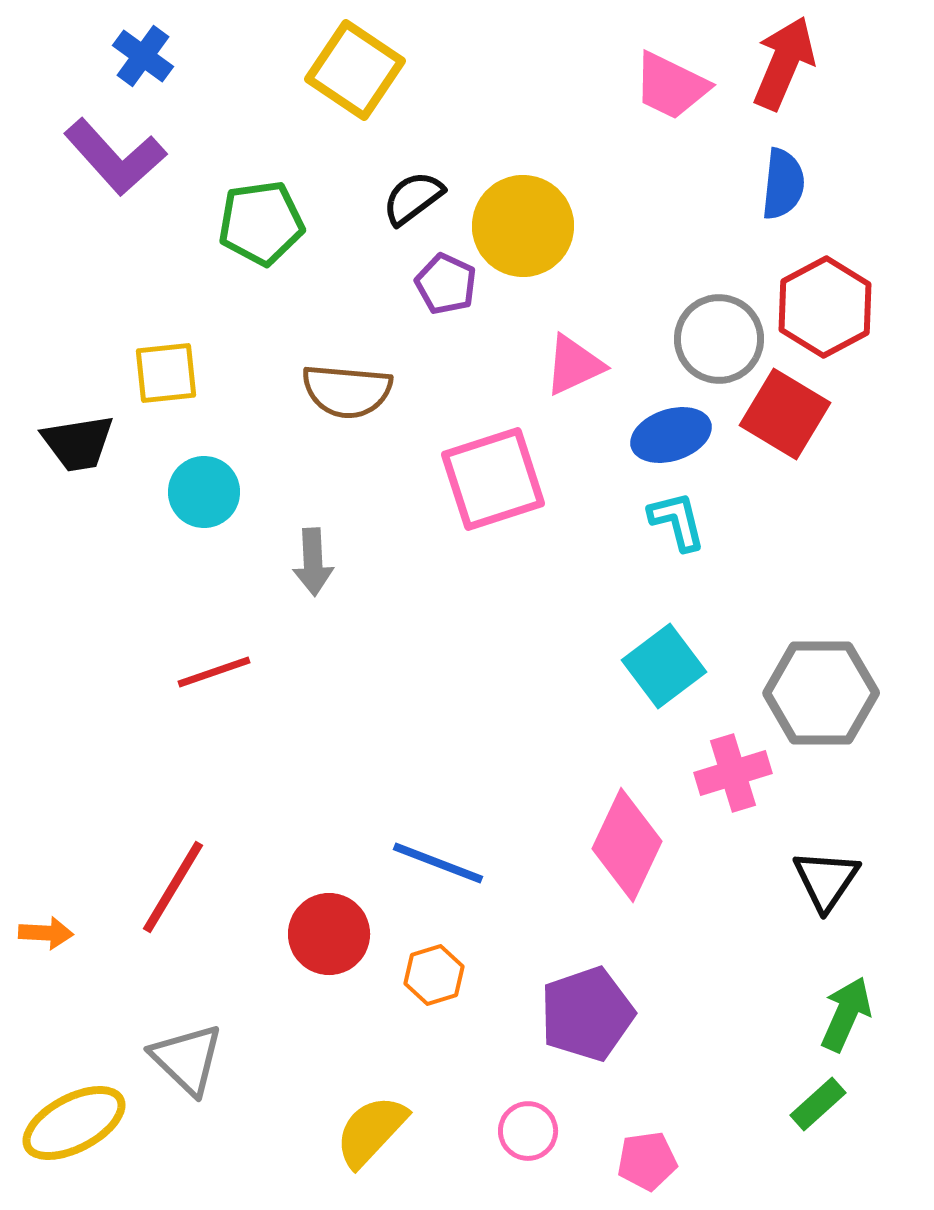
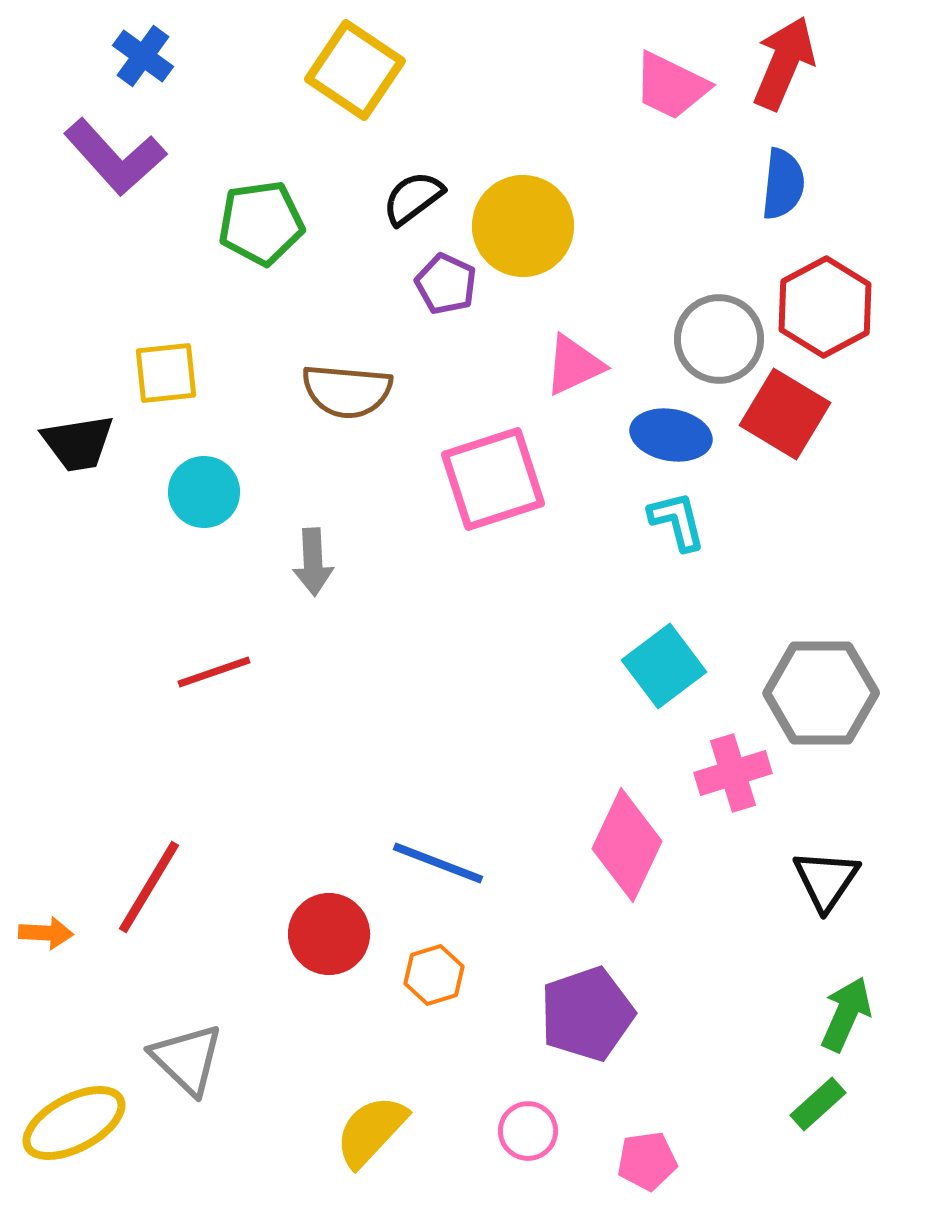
blue ellipse at (671, 435): rotated 28 degrees clockwise
red line at (173, 887): moved 24 px left
